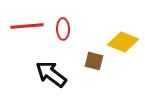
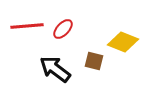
red ellipse: rotated 45 degrees clockwise
black arrow: moved 4 px right, 5 px up
